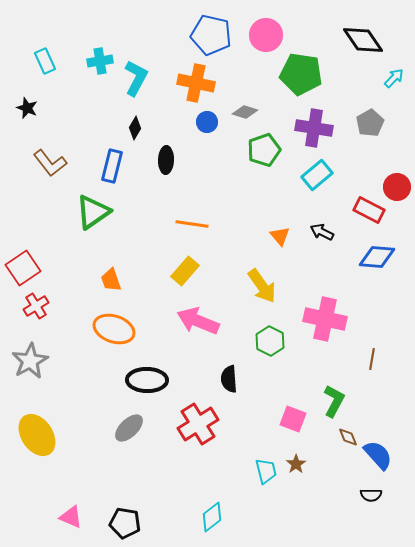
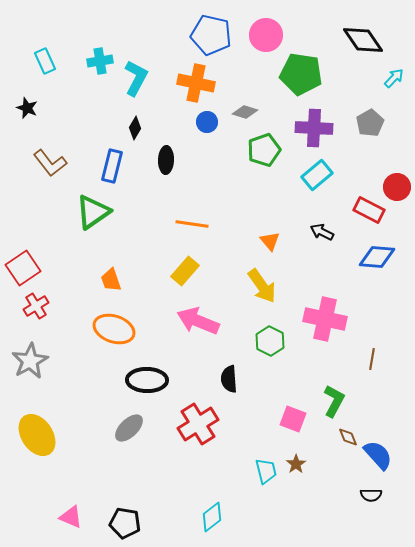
purple cross at (314, 128): rotated 6 degrees counterclockwise
orange triangle at (280, 236): moved 10 px left, 5 px down
